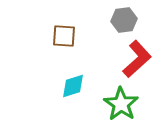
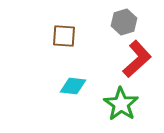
gray hexagon: moved 2 px down; rotated 10 degrees counterclockwise
cyan diamond: rotated 24 degrees clockwise
